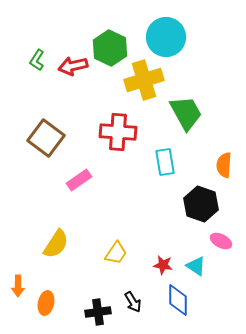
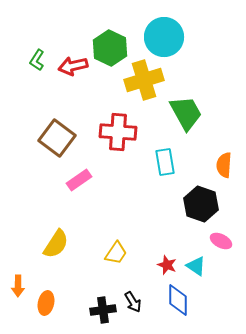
cyan circle: moved 2 px left
brown square: moved 11 px right
red star: moved 4 px right; rotated 12 degrees clockwise
black cross: moved 5 px right, 2 px up
